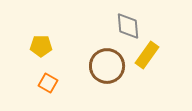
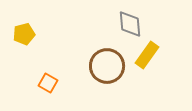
gray diamond: moved 2 px right, 2 px up
yellow pentagon: moved 17 px left, 12 px up; rotated 15 degrees counterclockwise
